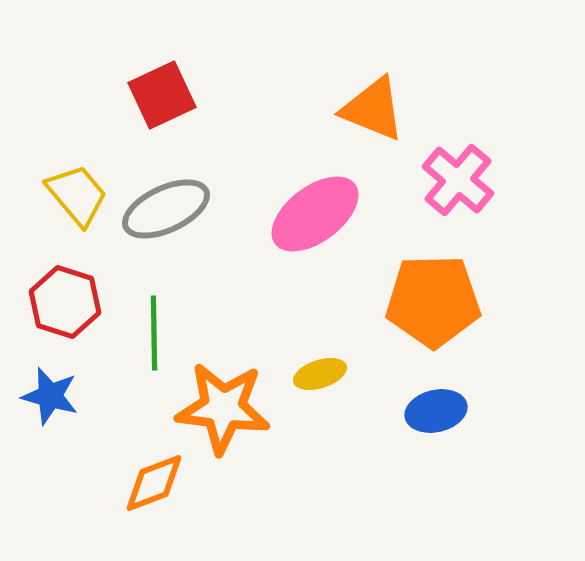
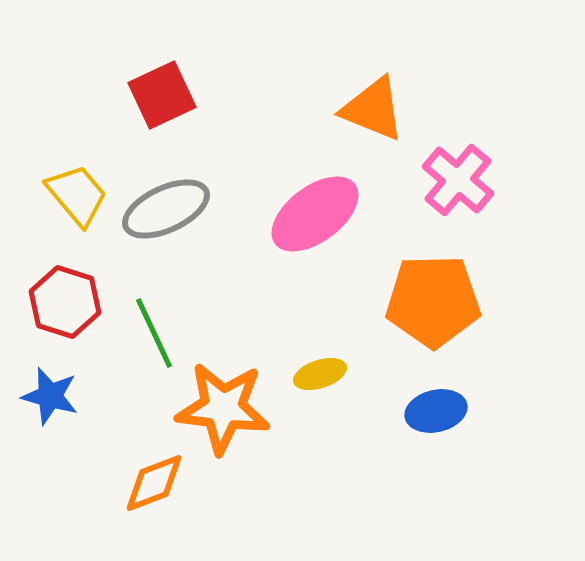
green line: rotated 24 degrees counterclockwise
